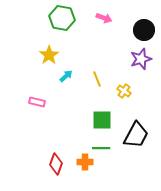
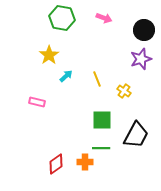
red diamond: rotated 35 degrees clockwise
